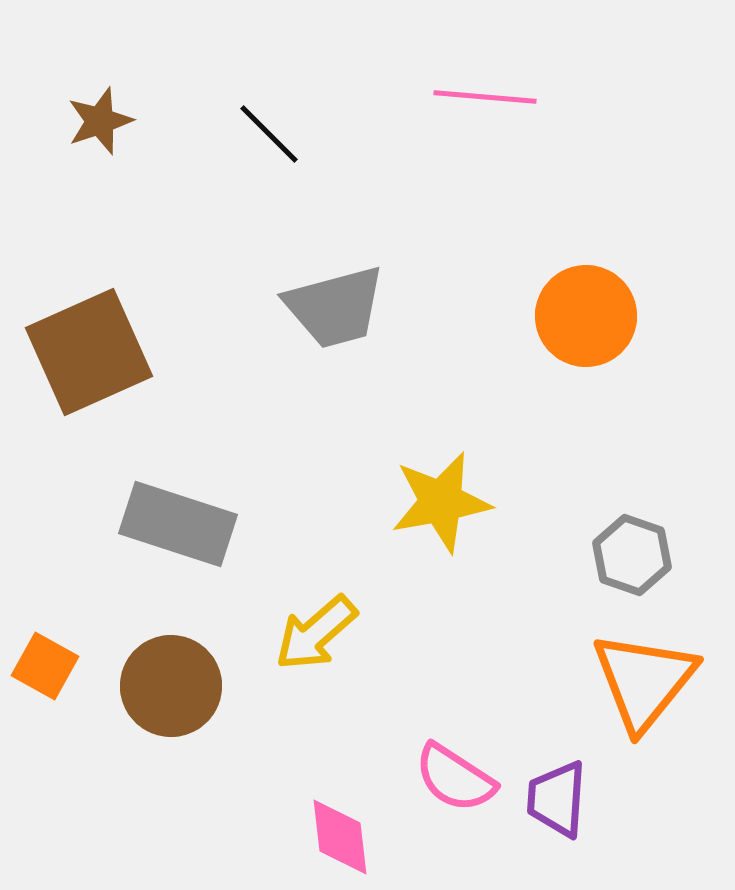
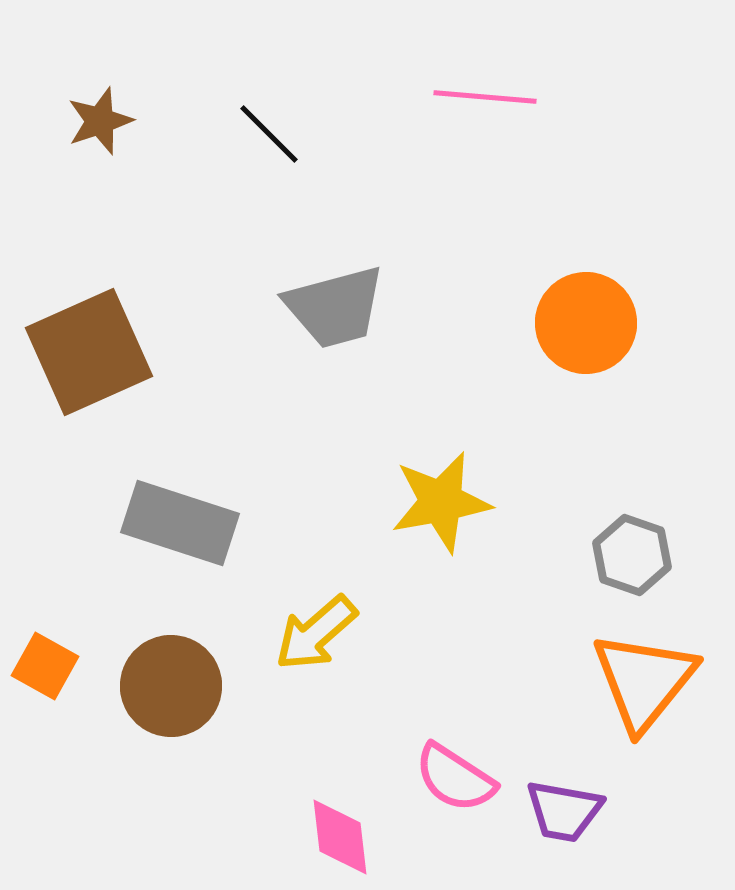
orange circle: moved 7 px down
gray rectangle: moved 2 px right, 1 px up
purple trapezoid: moved 7 px right, 12 px down; rotated 84 degrees counterclockwise
